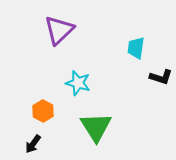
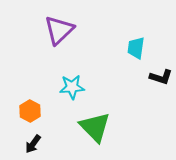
cyan star: moved 6 px left, 4 px down; rotated 20 degrees counterclockwise
orange hexagon: moved 13 px left
green triangle: moved 1 px left; rotated 12 degrees counterclockwise
